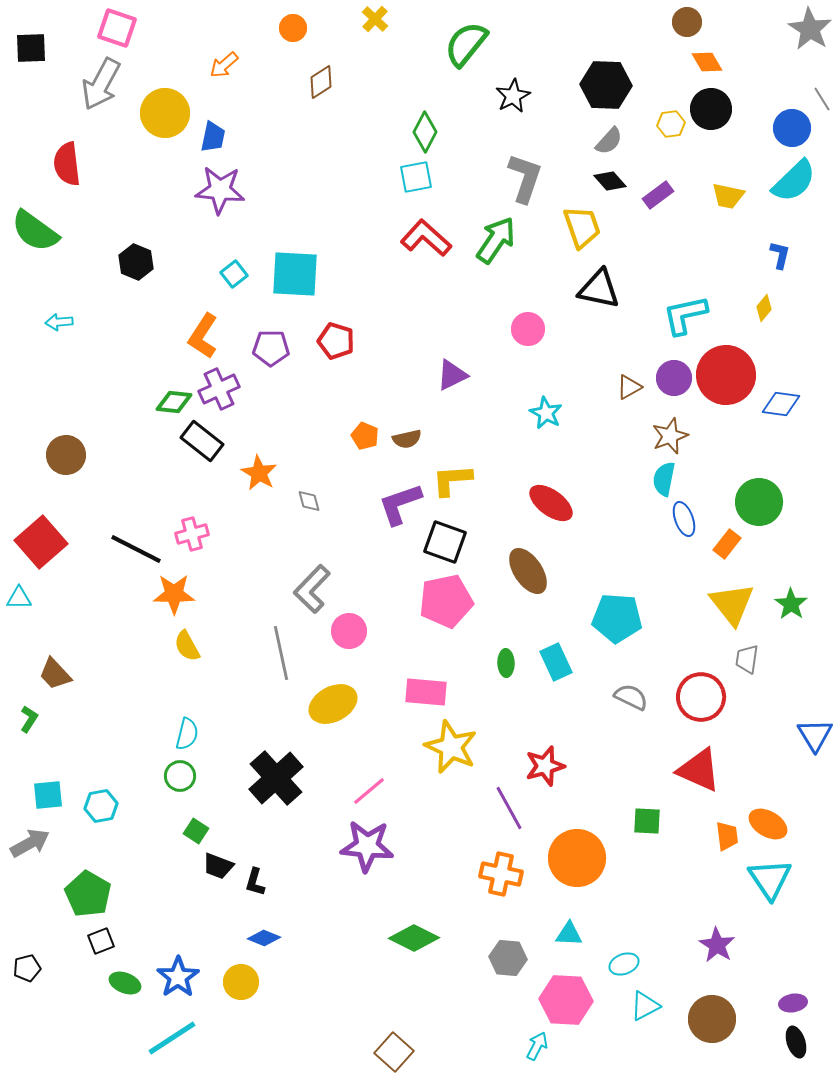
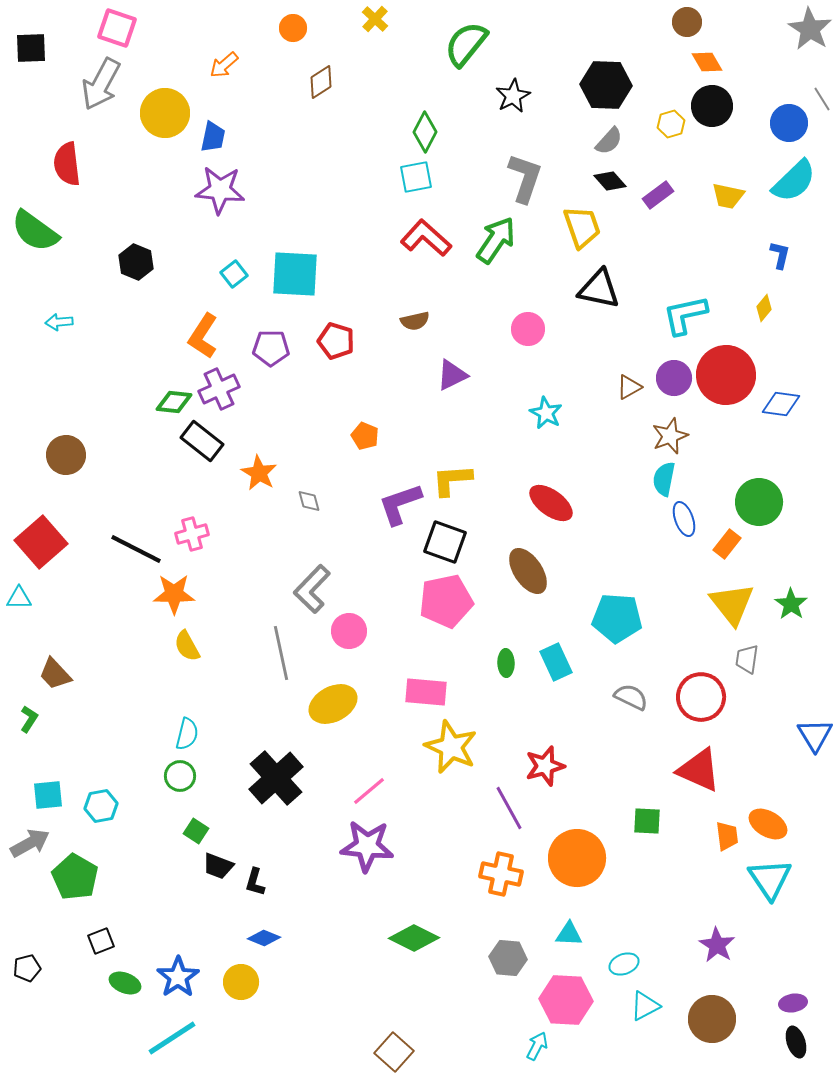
black circle at (711, 109): moved 1 px right, 3 px up
yellow hexagon at (671, 124): rotated 8 degrees counterclockwise
blue circle at (792, 128): moved 3 px left, 5 px up
brown semicircle at (407, 439): moved 8 px right, 118 px up
green pentagon at (88, 894): moved 13 px left, 17 px up
